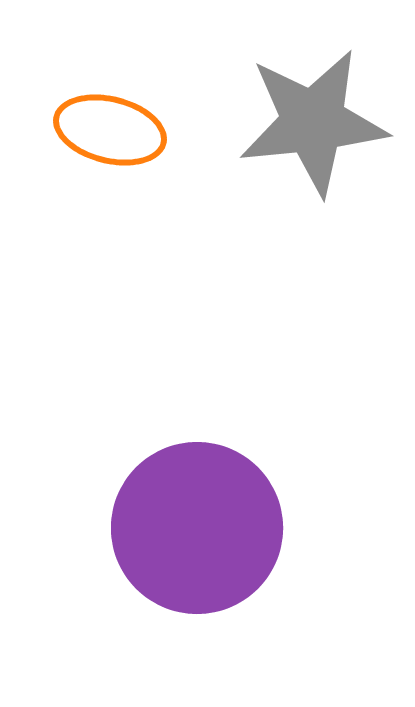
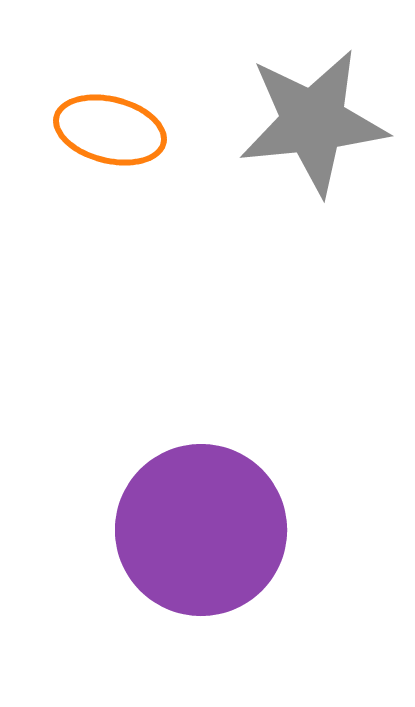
purple circle: moved 4 px right, 2 px down
